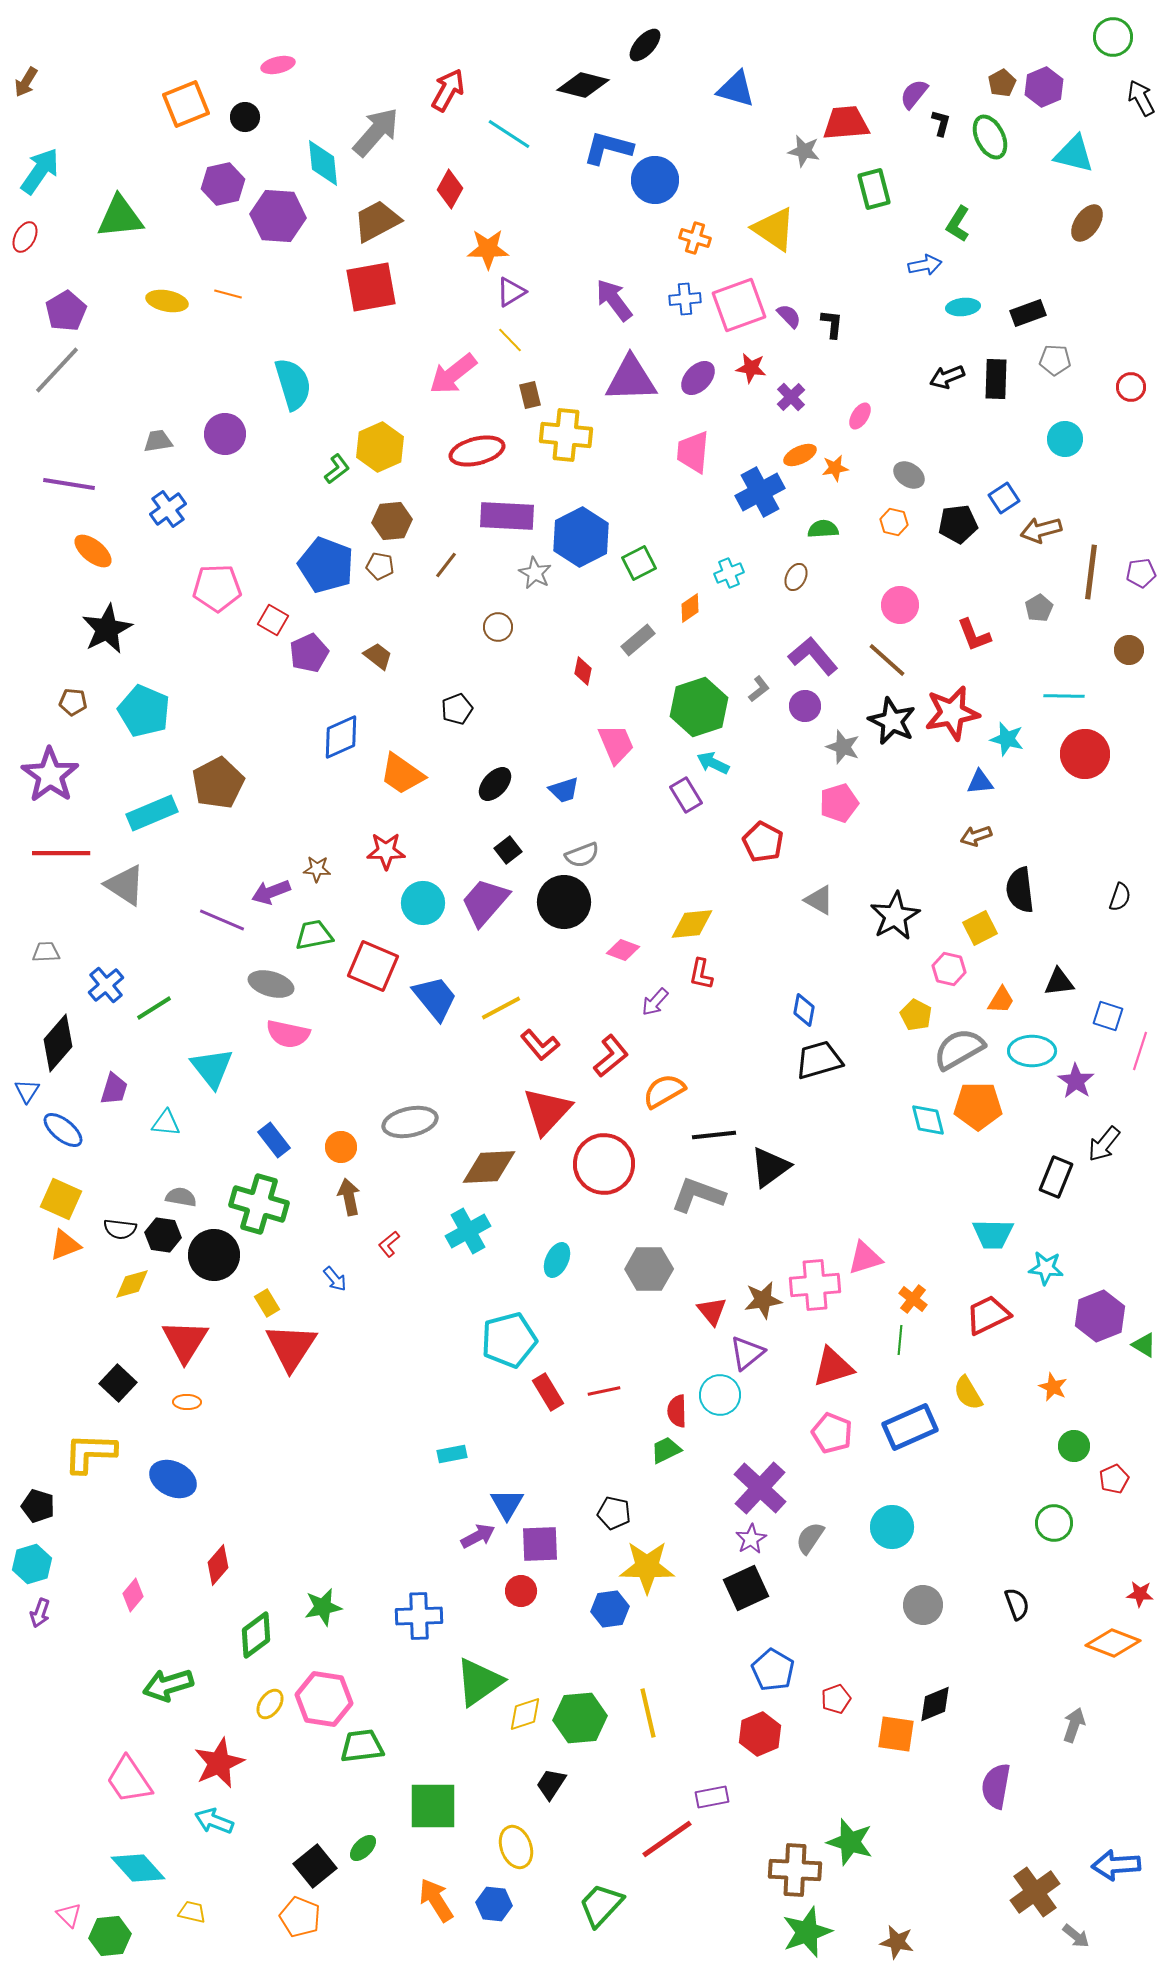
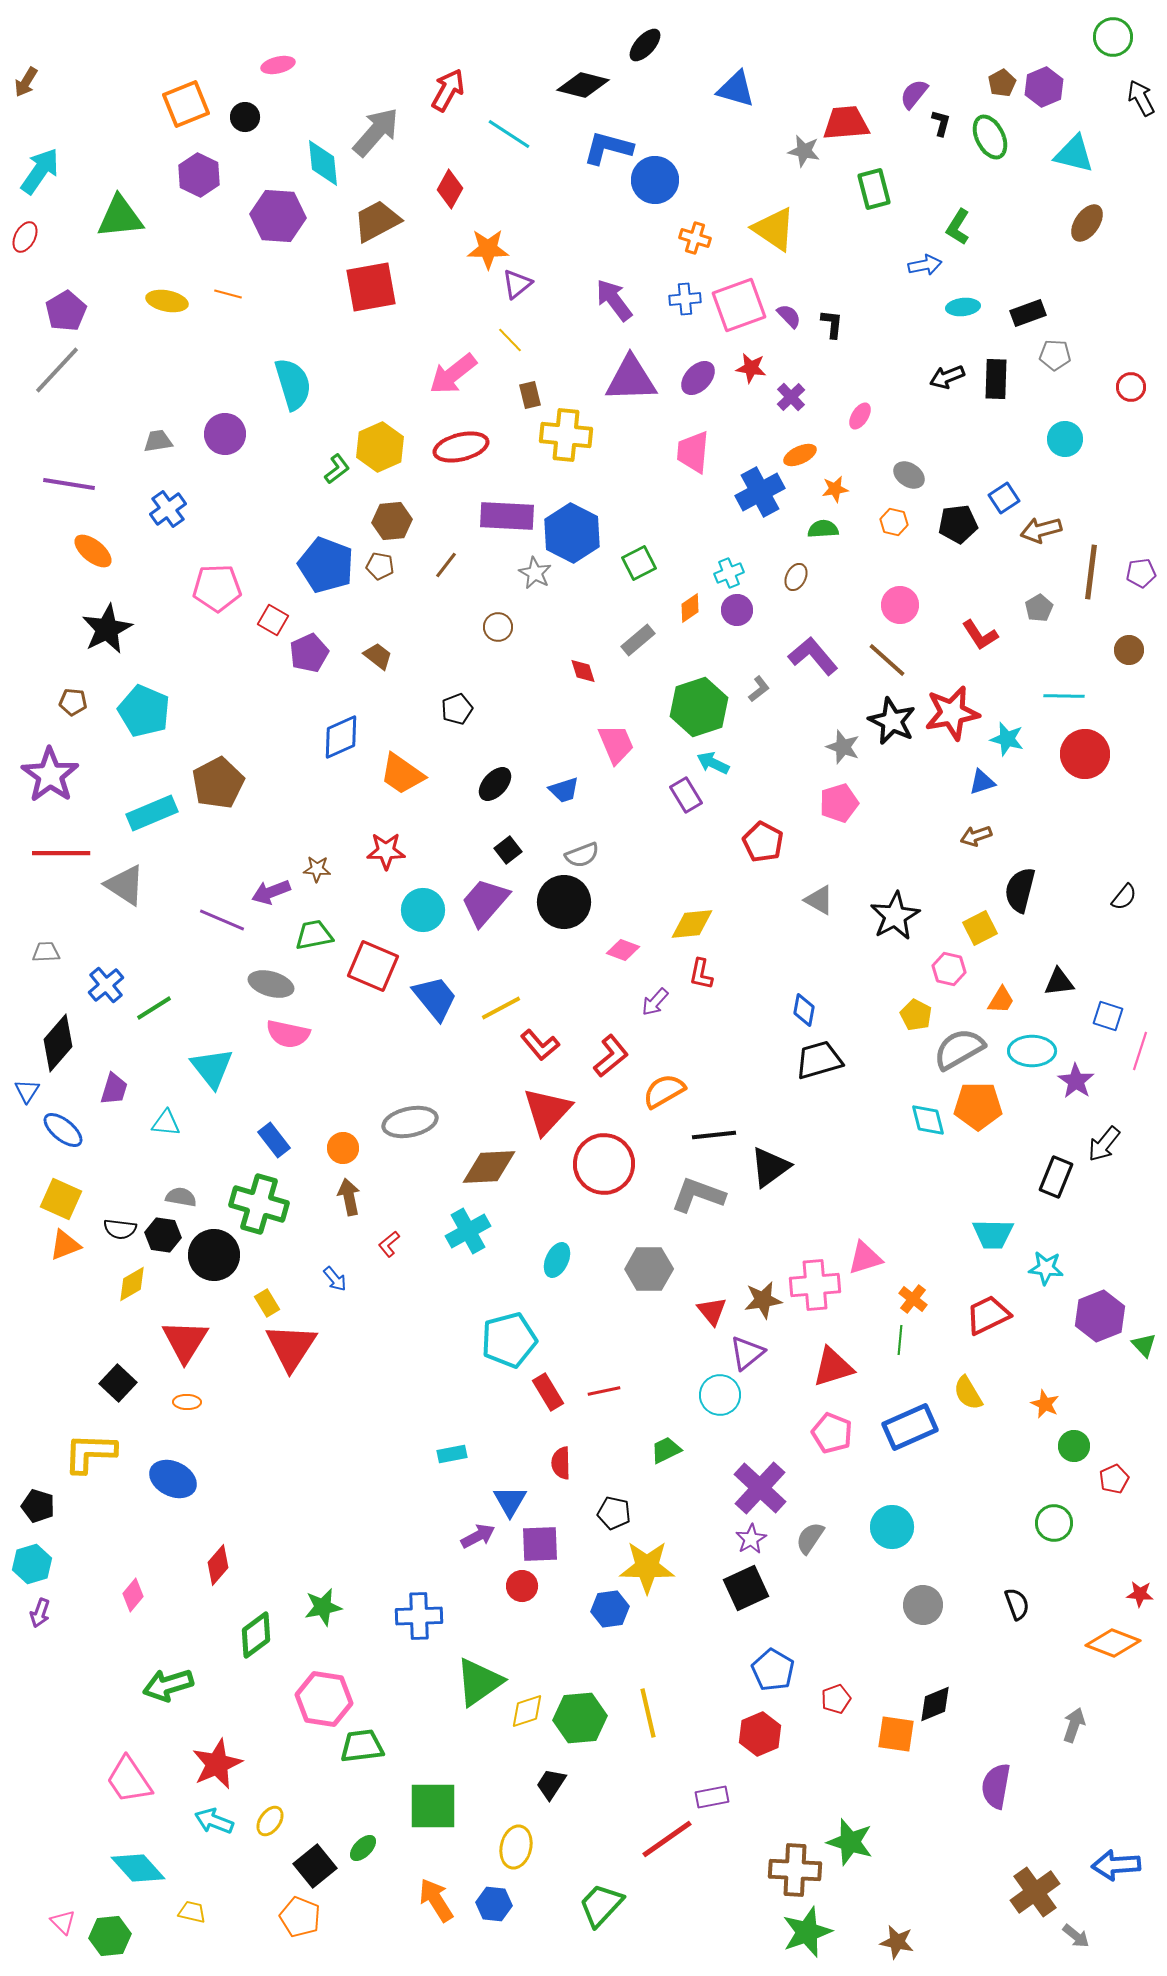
purple hexagon at (223, 184): moved 24 px left, 9 px up; rotated 21 degrees counterclockwise
green L-shape at (958, 224): moved 3 px down
purple triangle at (511, 292): moved 6 px right, 8 px up; rotated 8 degrees counterclockwise
gray pentagon at (1055, 360): moved 5 px up
red ellipse at (477, 451): moved 16 px left, 4 px up
orange star at (835, 468): moved 21 px down
blue hexagon at (581, 537): moved 9 px left, 4 px up; rotated 6 degrees counterclockwise
red L-shape at (974, 635): moved 6 px right; rotated 12 degrees counterclockwise
red diamond at (583, 671): rotated 28 degrees counterclockwise
purple circle at (805, 706): moved 68 px left, 96 px up
blue triangle at (980, 782): moved 2 px right; rotated 12 degrees counterclockwise
black semicircle at (1020, 890): rotated 21 degrees clockwise
black semicircle at (1120, 897): moved 4 px right; rotated 20 degrees clockwise
cyan circle at (423, 903): moved 7 px down
orange circle at (341, 1147): moved 2 px right, 1 px down
yellow diamond at (132, 1284): rotated 15 degrees counterclockwise
green triangle at (1144, 1345): rotated 16 degrees clockwise
orange star at (1053, 1387): moved 8 px left, 17 px down
red semicircle at (677, 1411): moved 116 px left, 52 px down
blue triangle at (507, 1504): moved 3 px right, 3 px up
red circle at (521, 1591): moved 1 px right, 5 px up
yellow ellipse at (270, 1704): moved 117 px down
yellow diamond at (525, 1714): moved 2 px right, 3 px up
red star at (219, 1763): moved 2 px left, 1 px down
yellow ellipse at (516, 1847): rotated 33 degrees clockwise
pink triangle at (69, 1915): moved 6 px left, 7 px down
